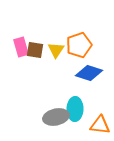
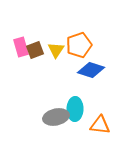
brown square: rotated 30 degrees counterclockwise
blue diamond: moved 2 px right, 3 px up
